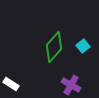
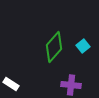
purple cross: rotated 24 degrees counterclockwise
